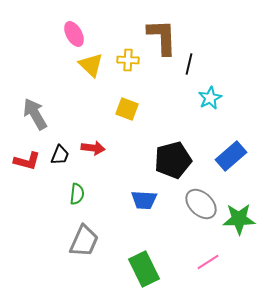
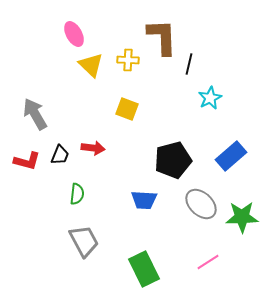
green star: moved 3 px right, 2 px up
gray trapezoid: rotated 52 degrees counterclockwise
